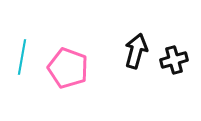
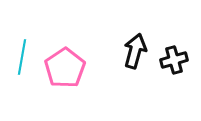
black arrow: moved 1 px left
pink pentagon: moved 3 px left; rotated 18 degrees clockwise
